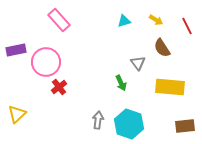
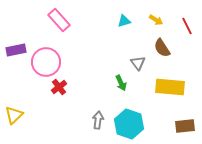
yellow triangle: moved 3 px left, 1 px down
